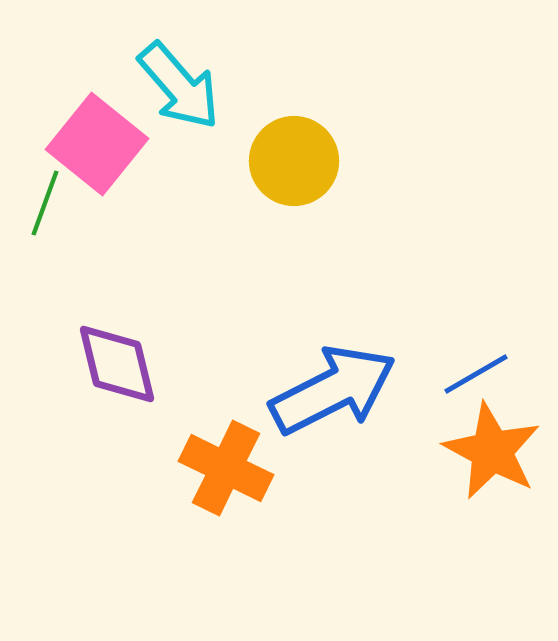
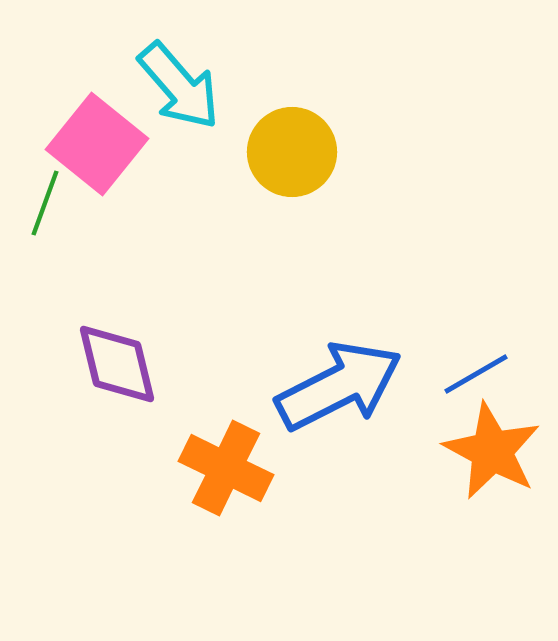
yellow circle: moved 2 px left, 9 px up
blue arrow: moved 6 px right, 4 px up
